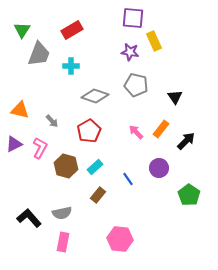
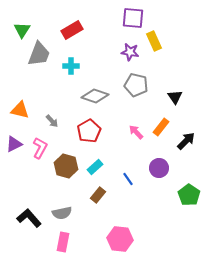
orange rectangle: moved 2 px up
